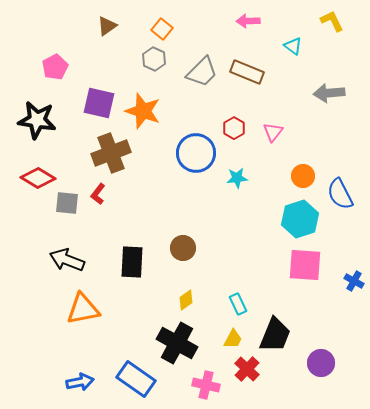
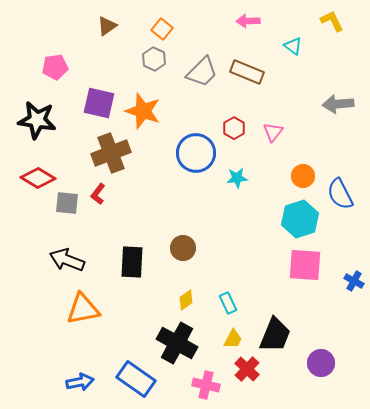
pink pentagon: rotated 20 degrees clockwise
gray arrow: moved 9 px right, 11 px down
cyan rectangle: moved 10 px left, 1 px up
